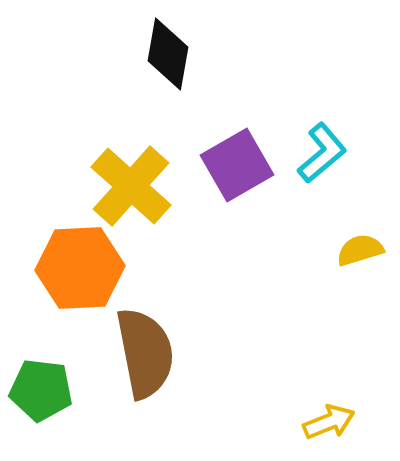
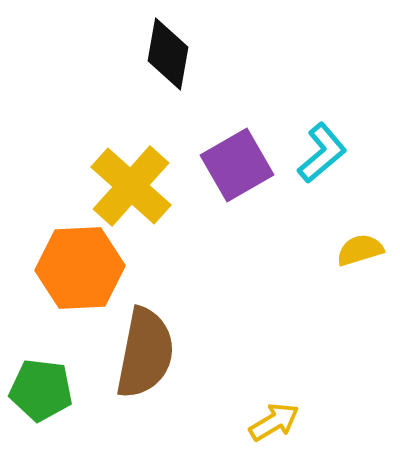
brown semicircle: rotated 22 degrees clockwise
yellow arrow: moved 55 px left; rotated 9 degrees counterclockwise
